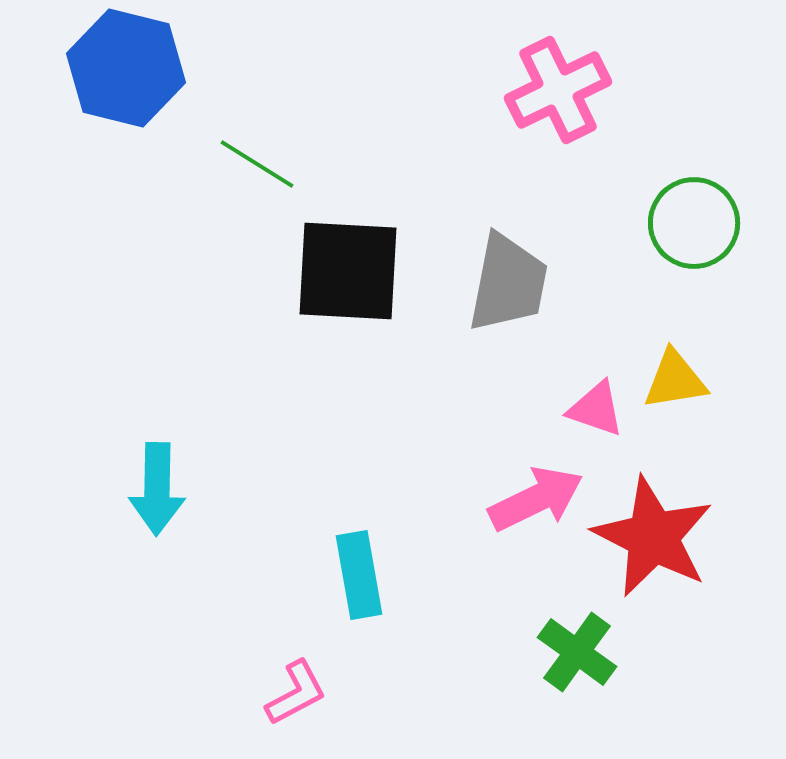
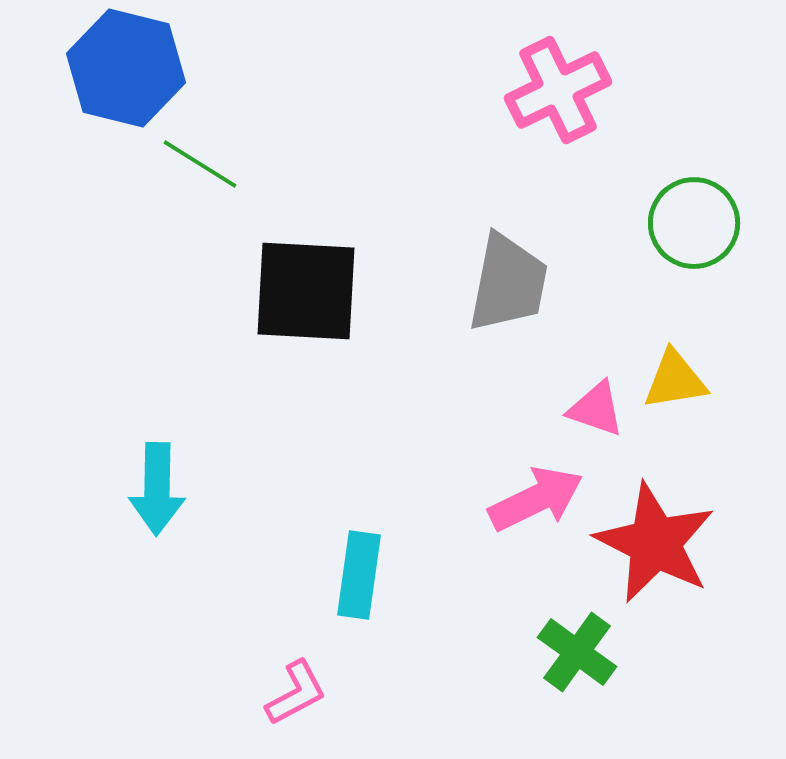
green line: moved 57 px left
black square: moved 42 px left, 20 px down
red star: moved 2 px right, 6 px down
cyan rectangle: rotated 18 degrees clockwise
